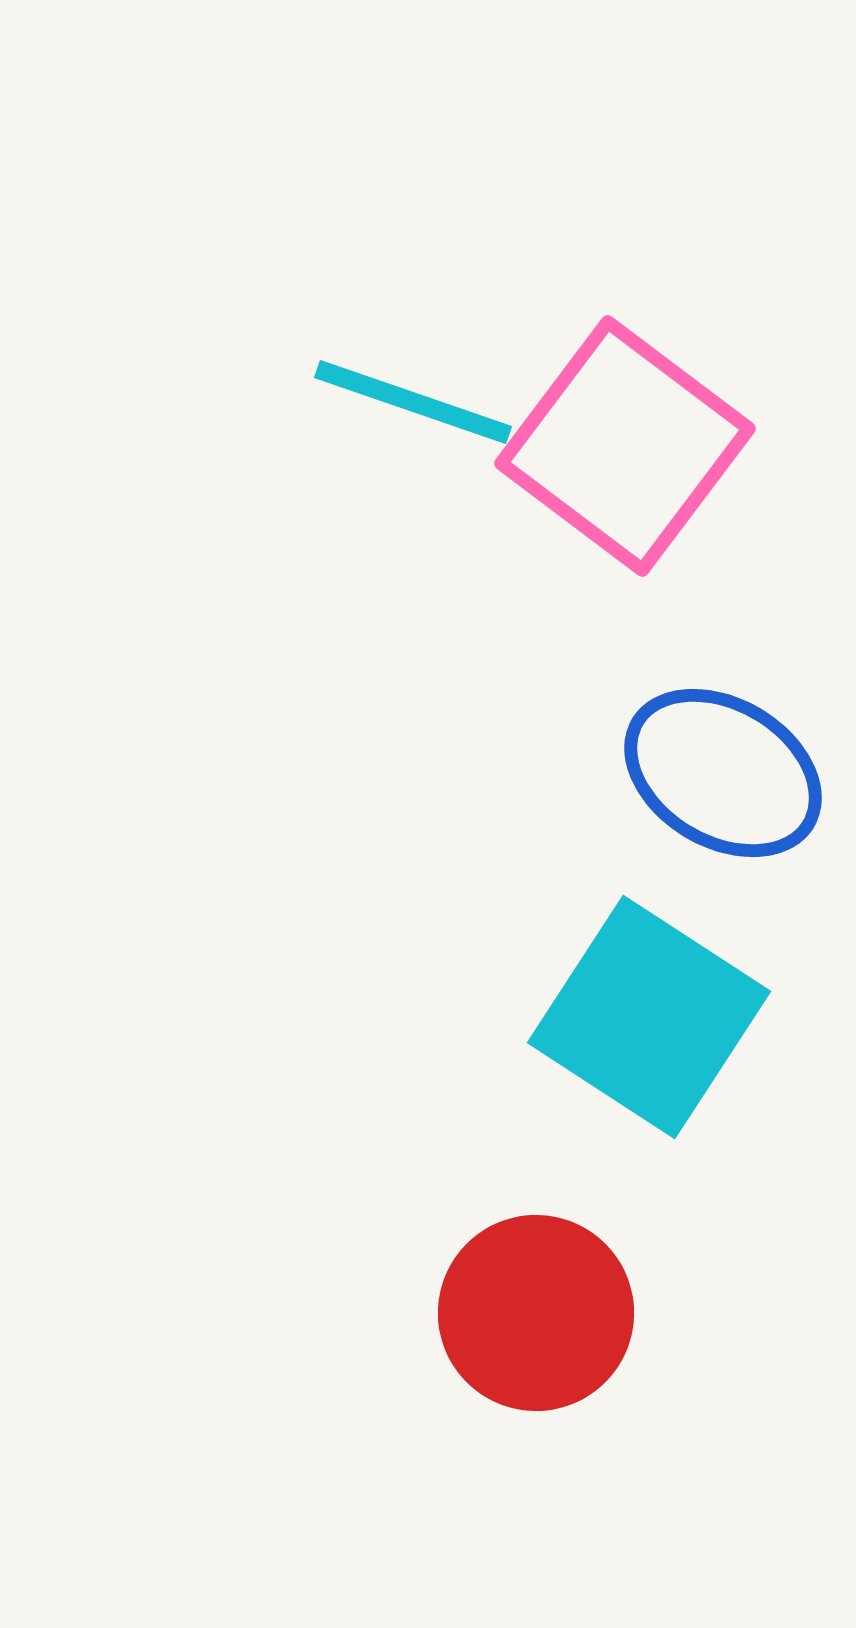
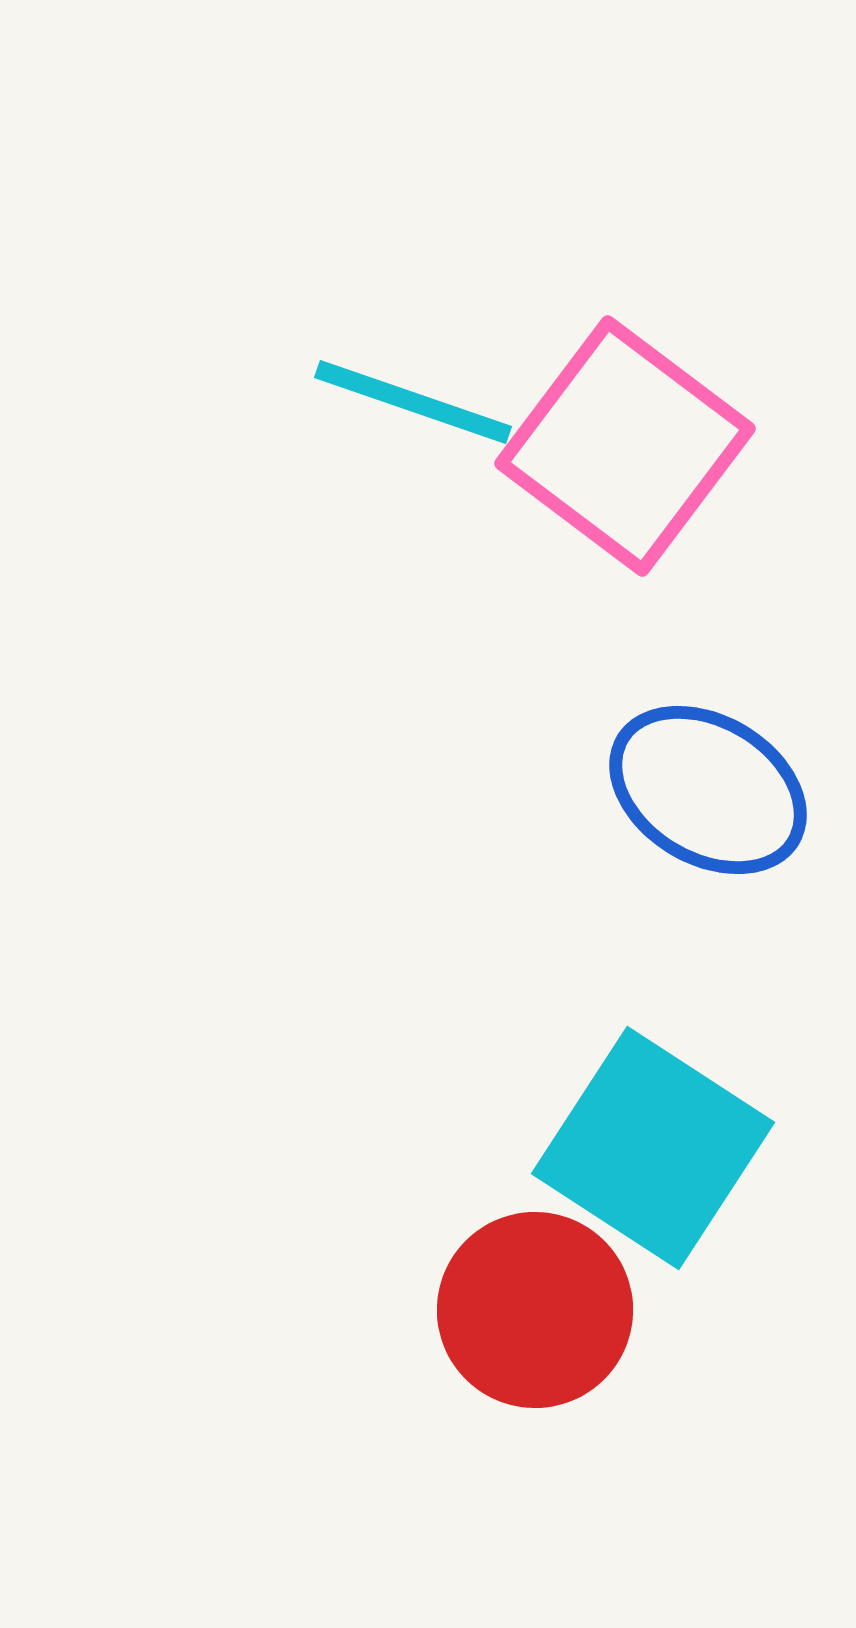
blue ellipse: moved 15 px left, 17 px down
cyan square: moved 4 px right, 131 px down
red circle: moved 1 px left, 3 px up
